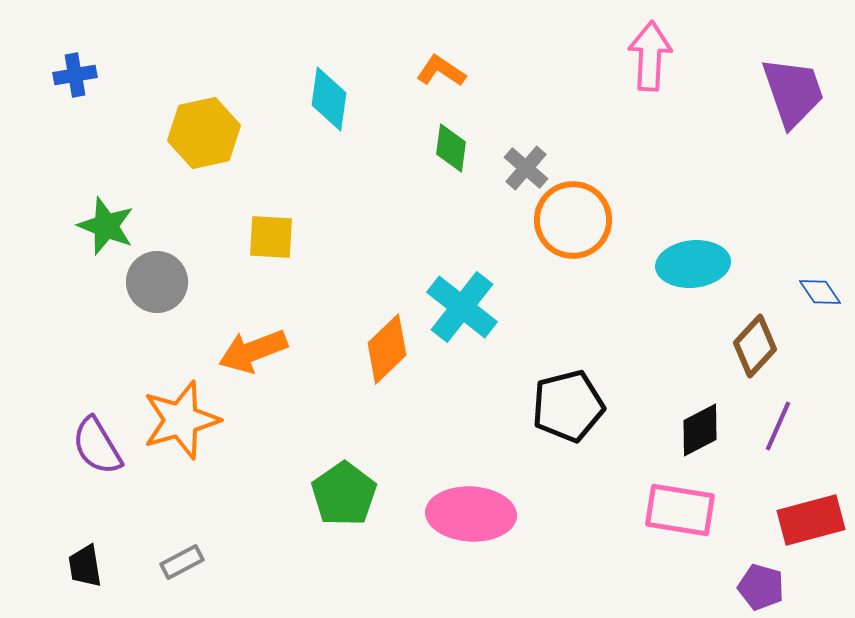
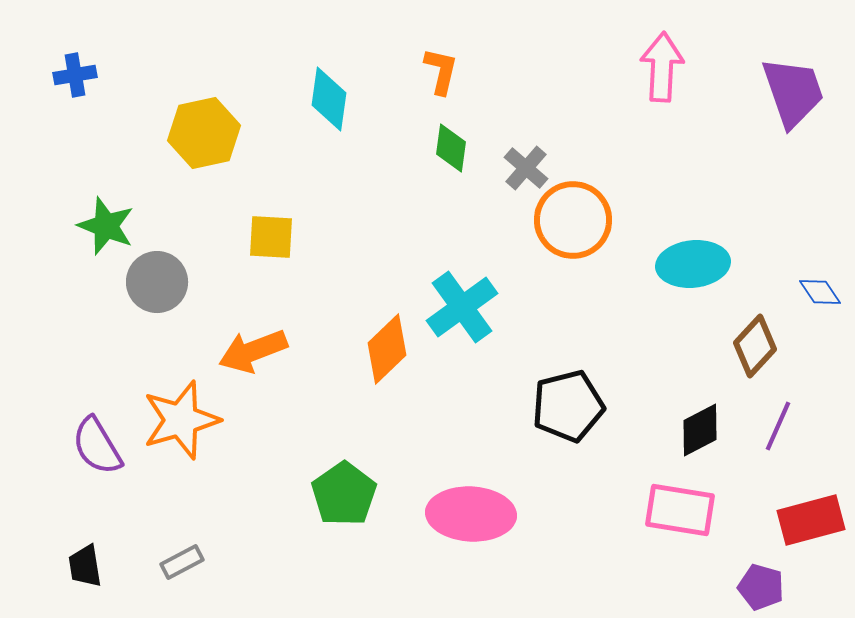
pink arrow: moved 12 px right, 11 px down
orange L-shape: rotated 69 degrees clockwise
cyan cross: rotated 16 degrees clockwise
